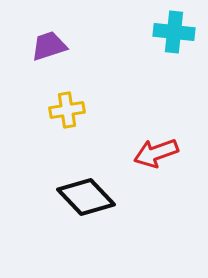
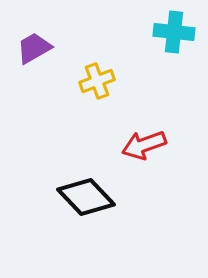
purple trapezoid: moved 15 px left, 2 px down; rotated 12 degrees counterclockwise
yellow cross: moved 30 px right, 29 px up; rotated 12 degrees counterclockwise
red arrow: moved 12 px left, 8 px up
